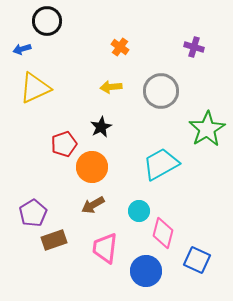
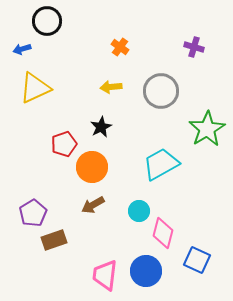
pink trapezoid: moved 27 px down
